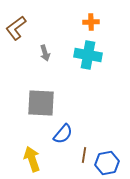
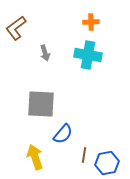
gray square: moved 1 px down
yellow arrow: moved 3 px right, 2 px up
